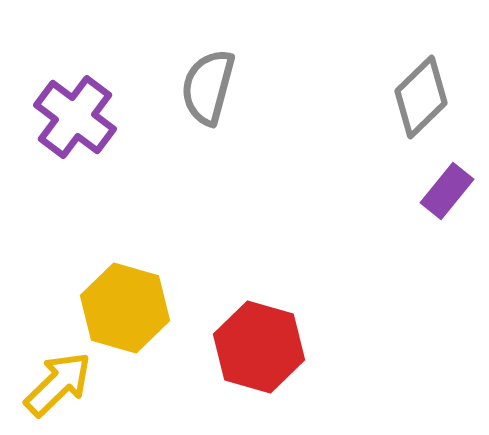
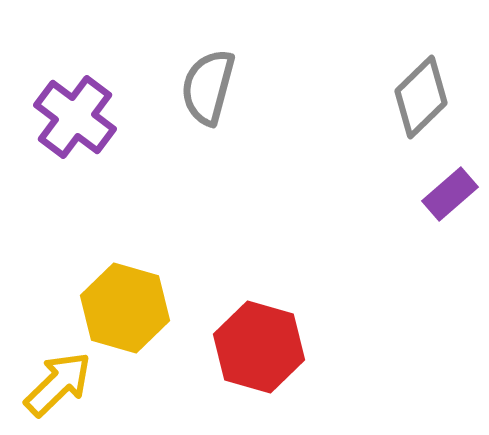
purple rectangle: moved 3 px right, 3 px down; rotated 10 degrees clockwise
